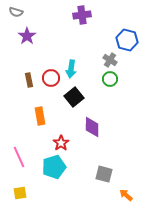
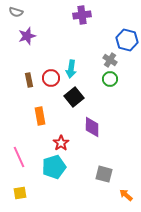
purple star: rotated 18 degrees clockwise
